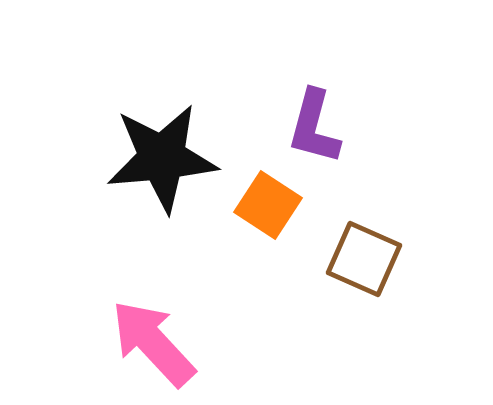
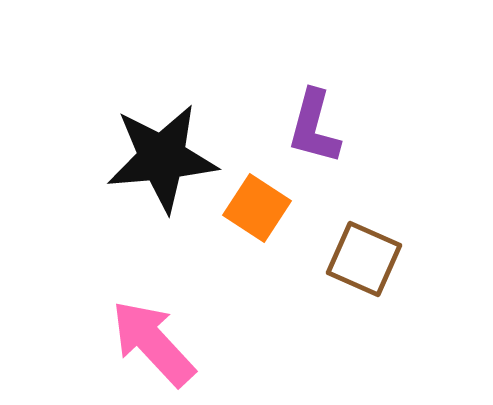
orange square: moved 11 px left, 3 px down
